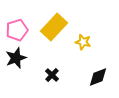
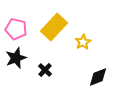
pink pentagon: moved 1 px left, 1 px up; rotated 30 degrees clockwise
yellow star: rotated 28 degrees clockwise
black cross: moved 7 px left, 5 px up
